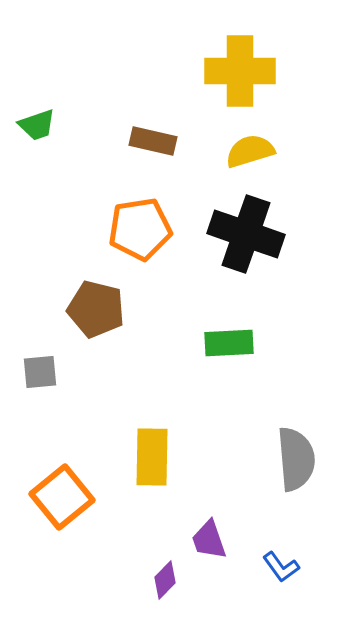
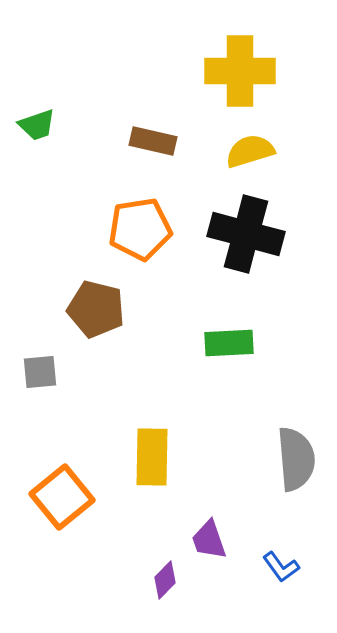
black cross: rotated 4 degrees counterclockwise
